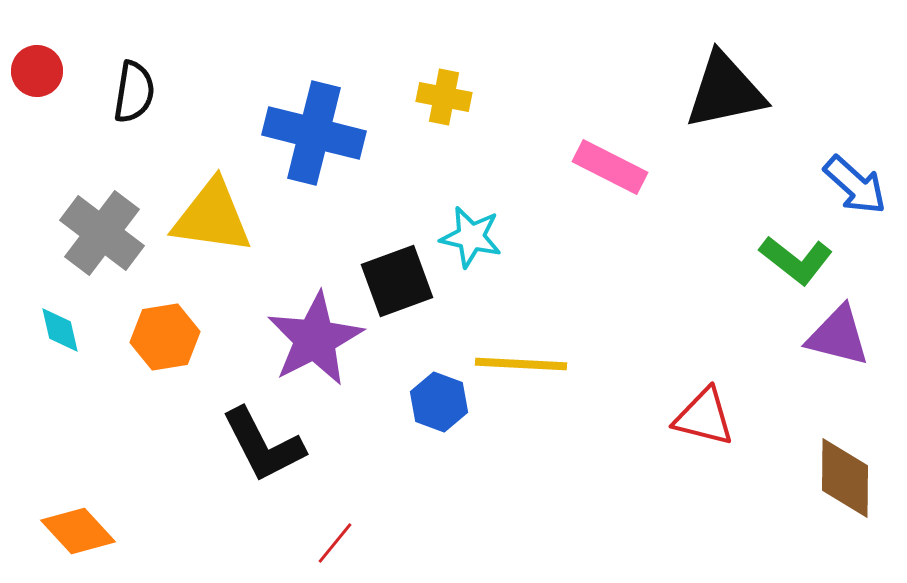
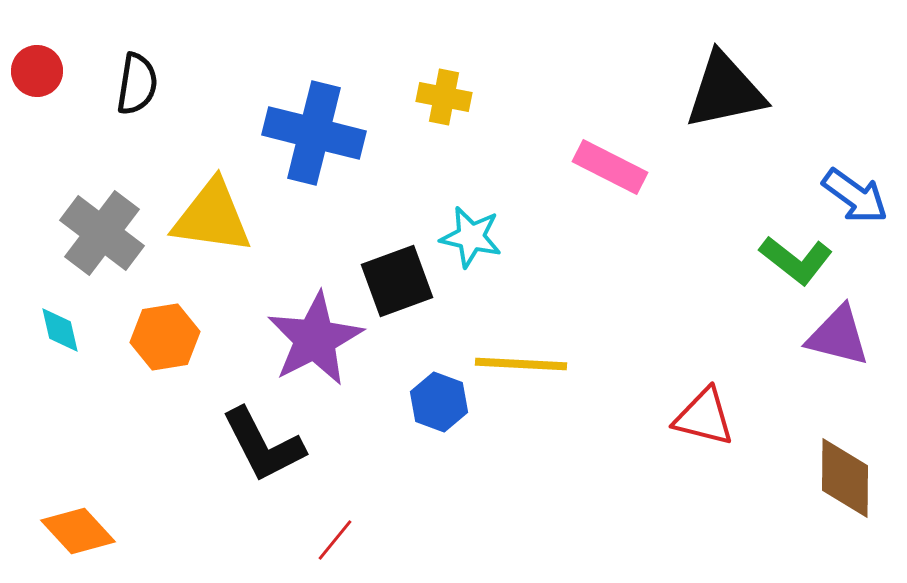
black semicircle: moved 3 px right, 8 px up
blue arrow: moved 11 px down; rotated 6 degrees counterclockwise
red line: moved 3 px up
